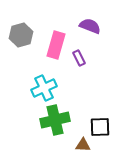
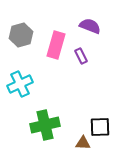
purple rectangle: moved 2 px right, 2 px up
cyan cross: moved 24 px left, 4 px up
green cross: moved 10 px left, 5 px down
brown triangle: moved 2 px up
